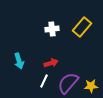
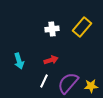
red arrow: moved 3 px up
